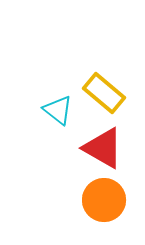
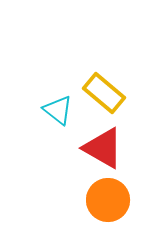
orange circle: moved 4 px right
